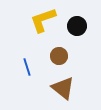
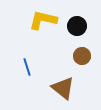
yellow L-shape: rotated 32 degrees clockwise
brown circle: moved 23 px right
